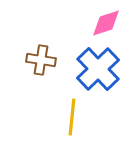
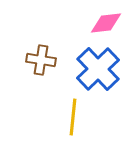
pink diamond: rotated 12 degrees clockwise
yellow line: moved 1 px right
